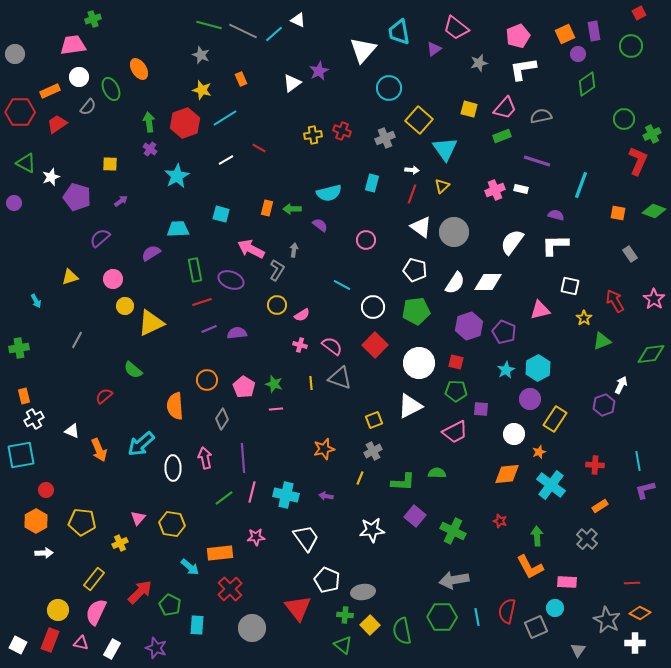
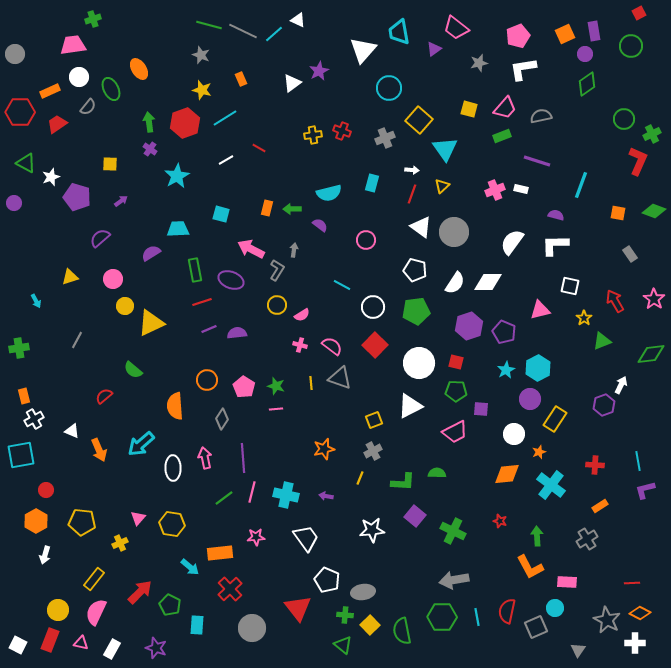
purple circle at (578, 54): moved 7 px right
green star at (274, 384): moved 2 px right, 2 px down
gray cross at (587, 539): rotated 15 degrees clockwise
white arrow at (44, 553): moved 1 px right, 2 px down; rotated 108 degrees clockwise
